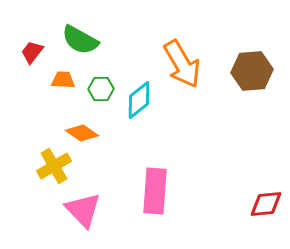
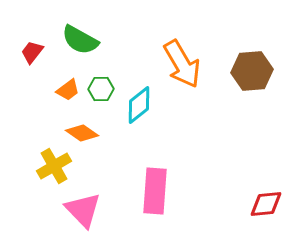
orange trapezoid: moved 5 px right, 10 px down; rotated 140 degrees clockwise
cyan diamond: moved 5 px down
